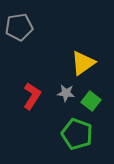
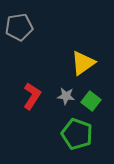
gray star: moved 3 px down
